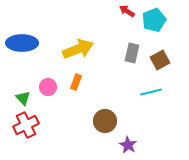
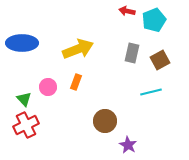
red arrow: rotated 21 degrees counterclockwise
green triangle: moved 1 px right, 1 px down
